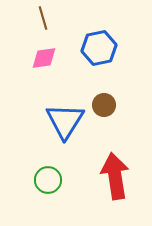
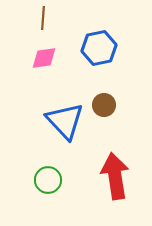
brown line: rotated 20 degrees clockwise
blue triangle: rotated 15 degrees counterclockwise
